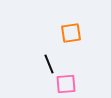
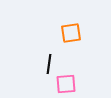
black line: rotated 30 degrees clockwise
